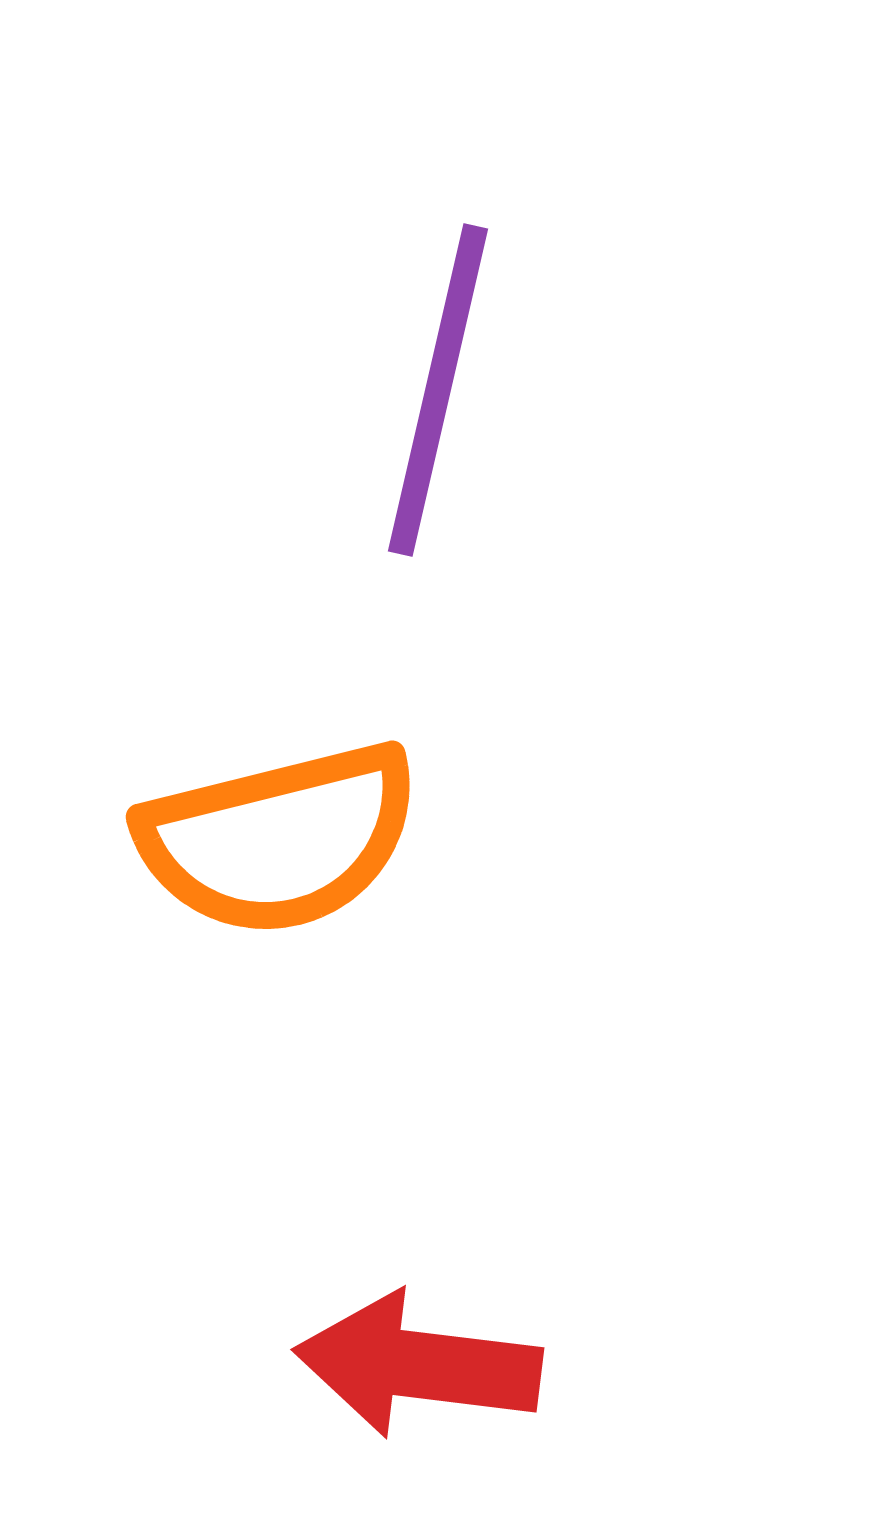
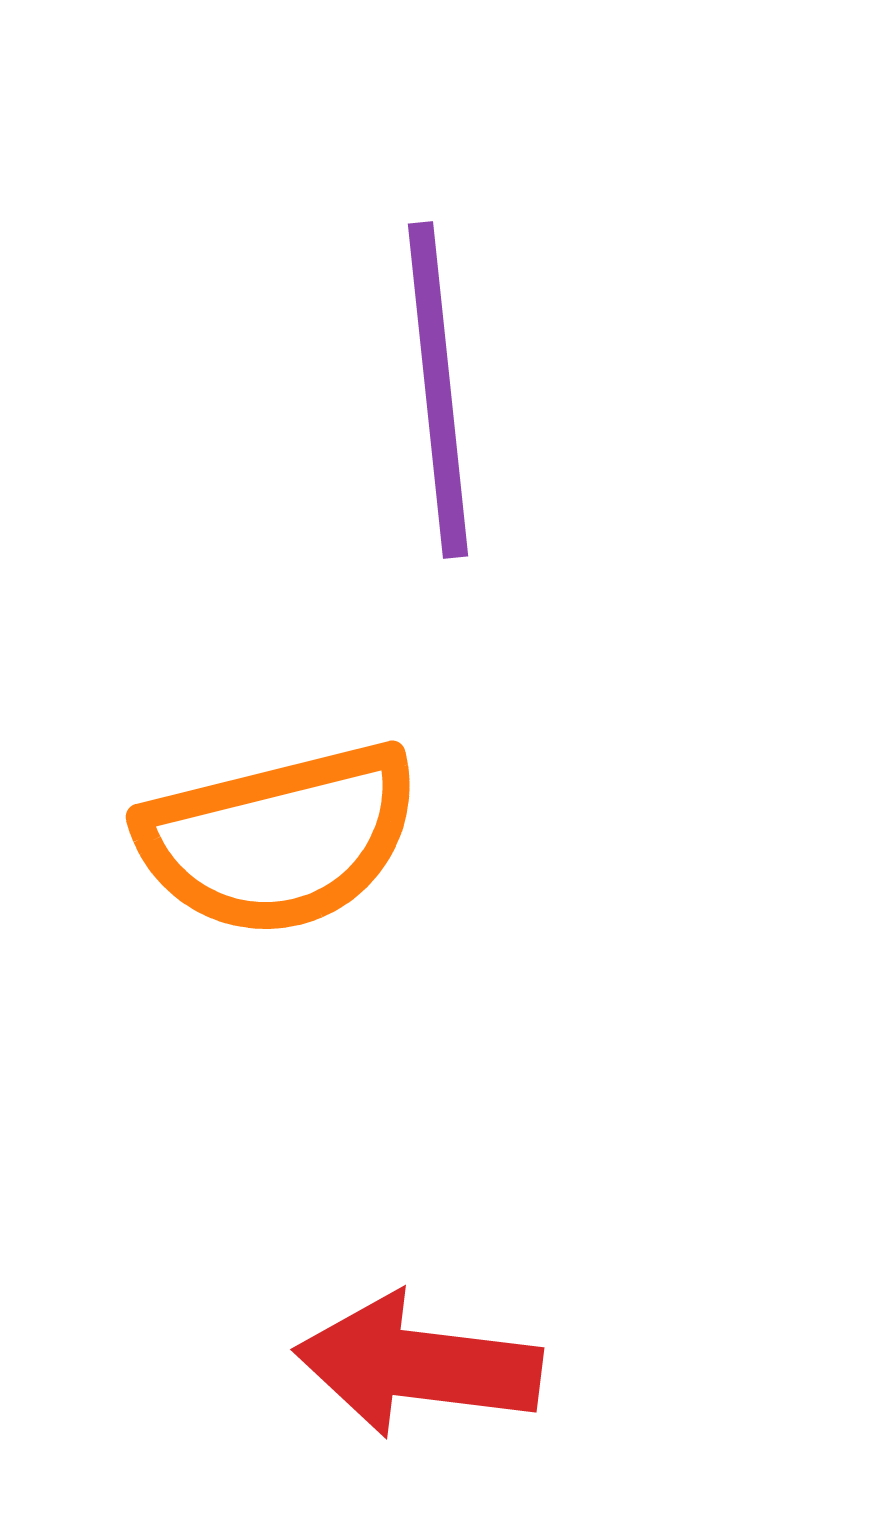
purple line: rotated 19 degrees counterclockwise
